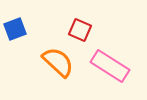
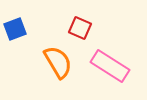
red square: moved 2 px up
orange semicircle: rotated 16 degrees clockwise
